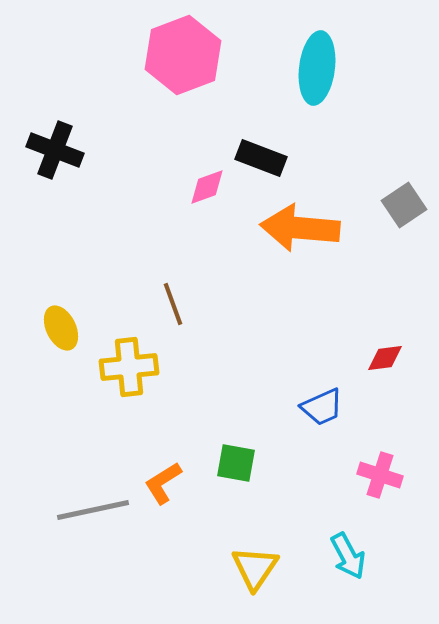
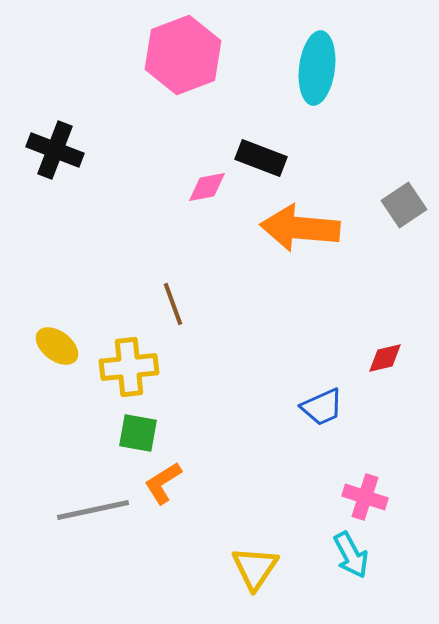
pink diamond: rotated 9 degrees clockwise
yellow ellipse: moved 4 px left, 18 px down; rotated 27 degrees counterclockwise
red diamond: rotated 6 degrees counterclockwise
green square: moved 98 px left, 30 px up
pink cross: moved 15 px left, 22 px down
cyan arrow: moved 3 px right, 1 px up
